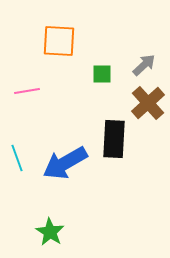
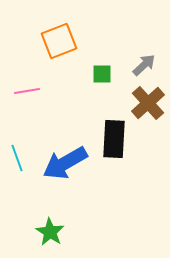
orange square: rotated 24 degrees counterclockwise
